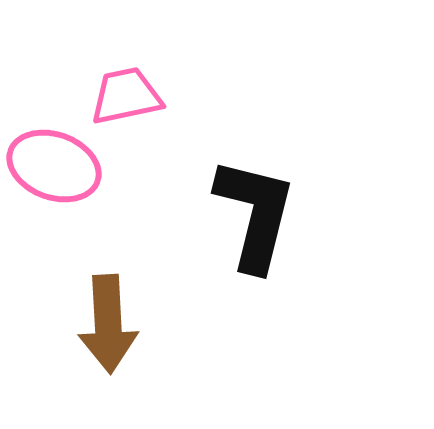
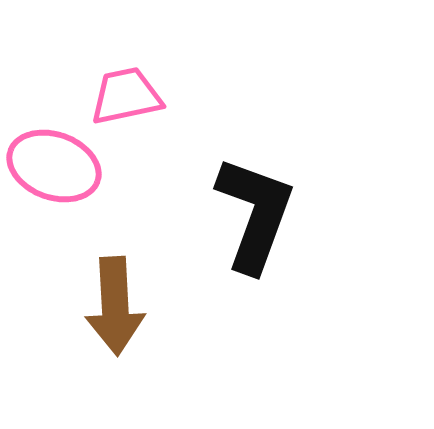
black L-shape: rotated 6 degrees clockwise
brown arrow: moved 7 px right, 18 px up
